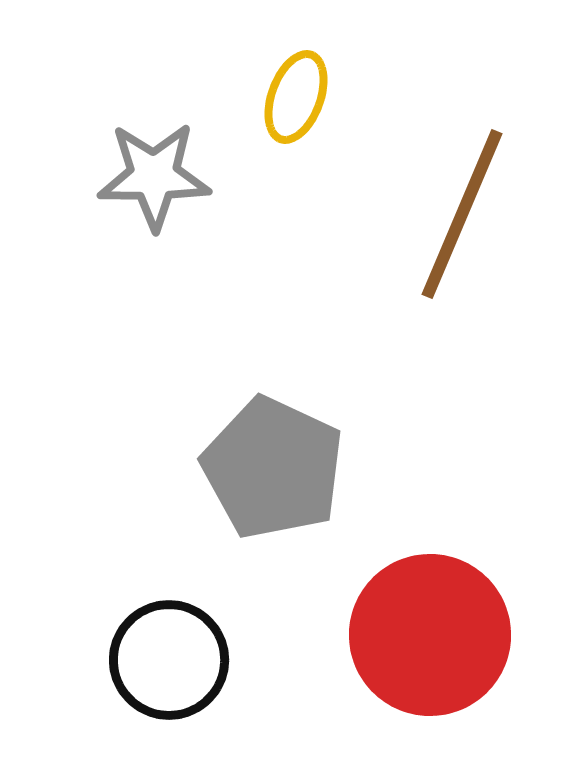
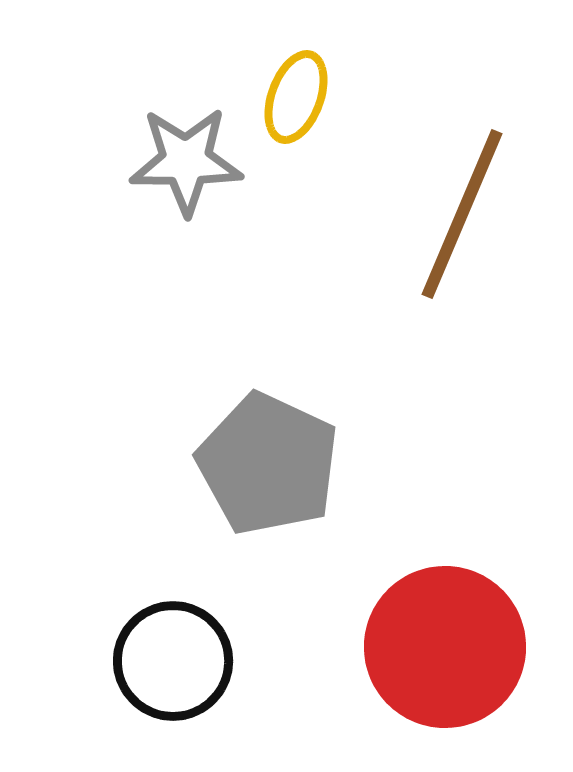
gray star: moved 32 px right, 15 px up
gray pentagon: moved 5 px left, 4 px up
red circle: moved 15 px right, 12 px down
black circle: moved 4 px right, 1 px down
